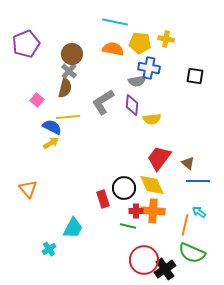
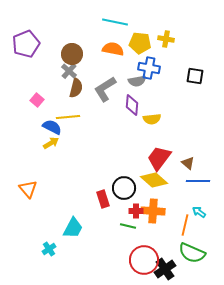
brown semicircle: moved 11 px right
gray L-shape: moved 2 px right, 13 px up
yellow diamond: moved 2 px right, 5 px up; rotated 24 degrees counterclockwise
